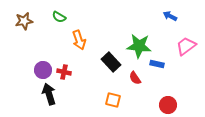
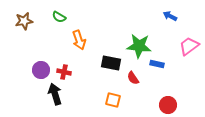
pink trapezoid: moved 3 px right
black rectangle: moved 1 px down; rotated 36 degrees counterclockwise
purple circle: moved 2 px left
red semicircle: moved 2 px left
black arrow: moved 6 px right
